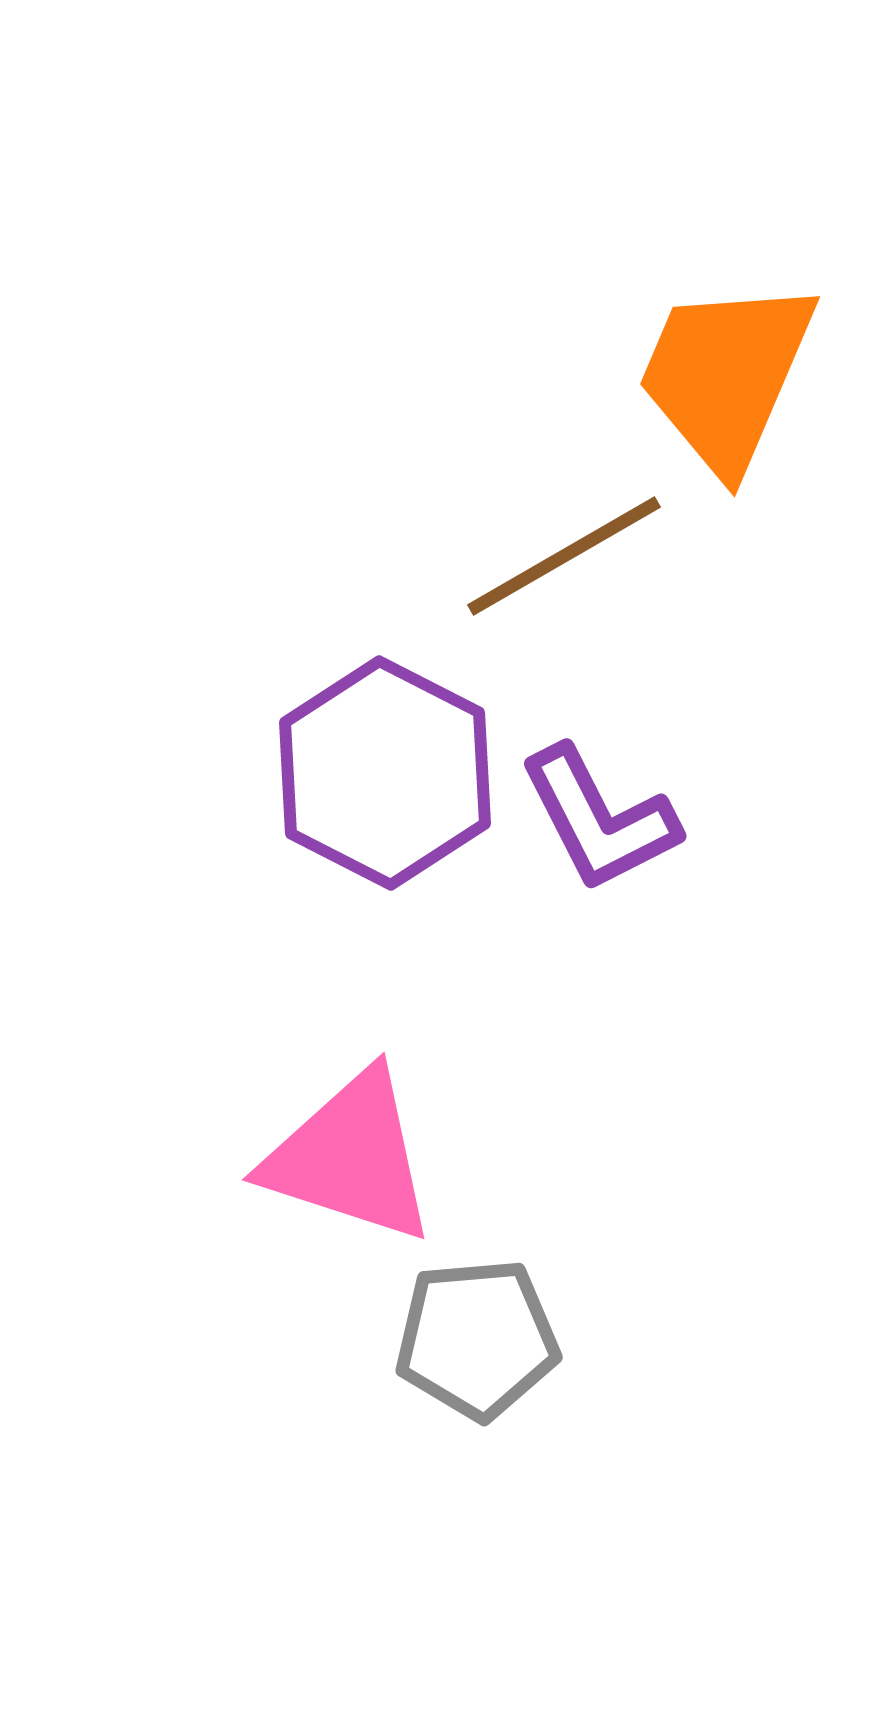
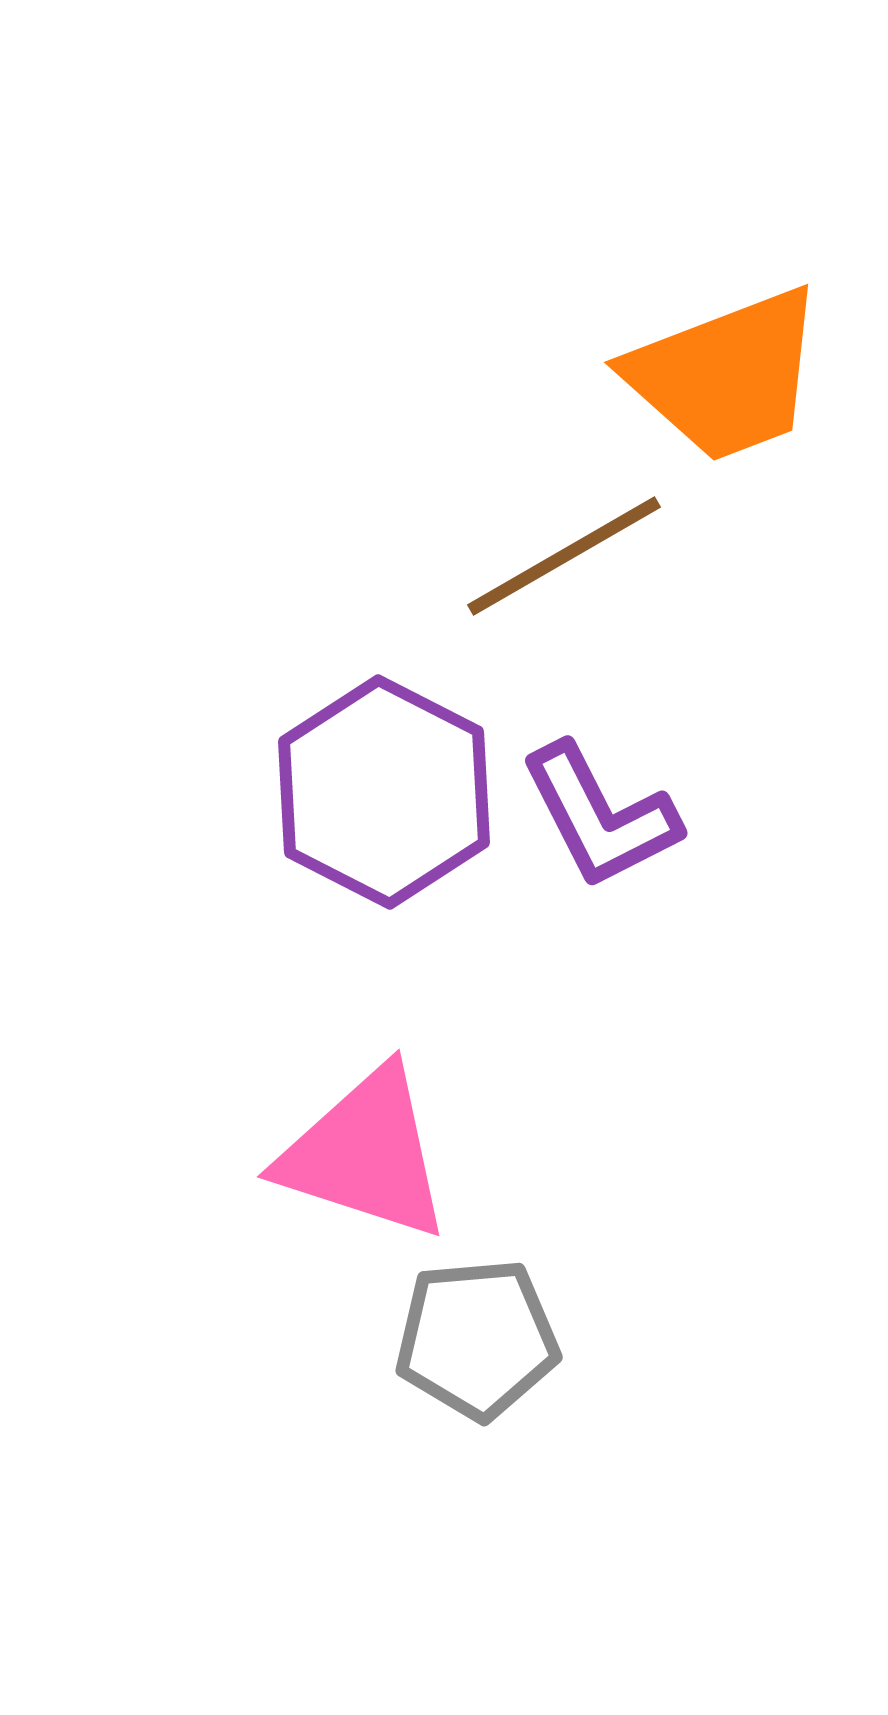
orange trapezoid: rotated 134 degrees counterclockwise
purple hexagon: moved 1 px left, 19 px down
purple L-shape: moved 1 px right, 3 px up
pink triangle: moved 15 px right, 3 px up
